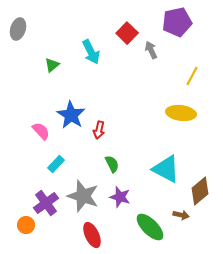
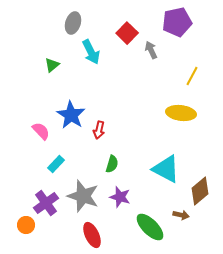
gray ellipse: moved 55 px right, 6 px up
green semicircle: rotated 42 degrees clockwise
